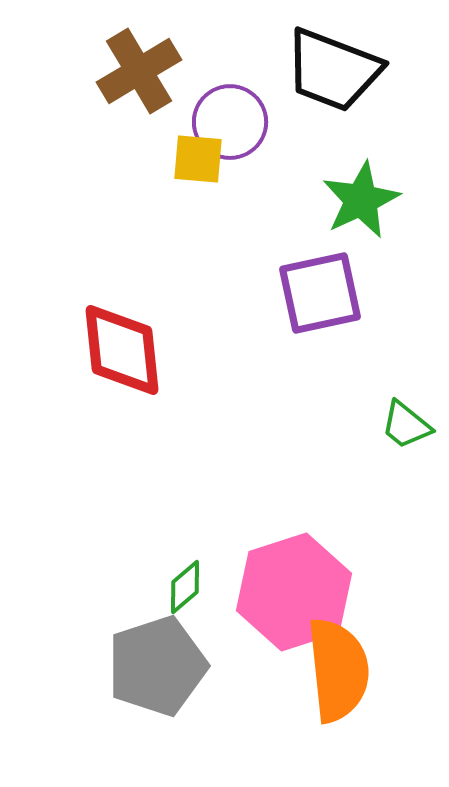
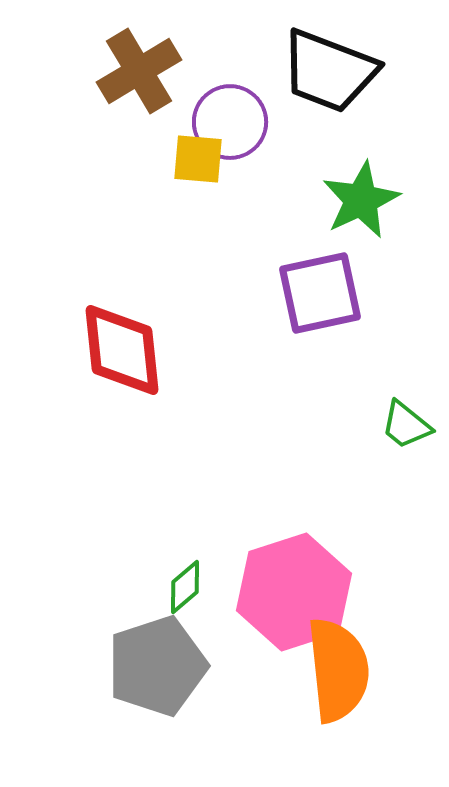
black trapezoid: moved 4 px left, 1 px down
